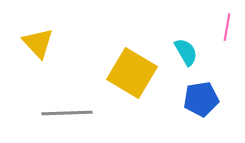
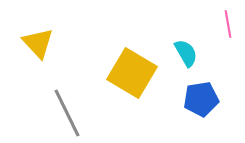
pink line: moved 1 px right, 3 px up; rotated 20 degrees counterclockwise
cyan semicircle: moved 1 px down
gray line: rotated 66 degrees clockwise
